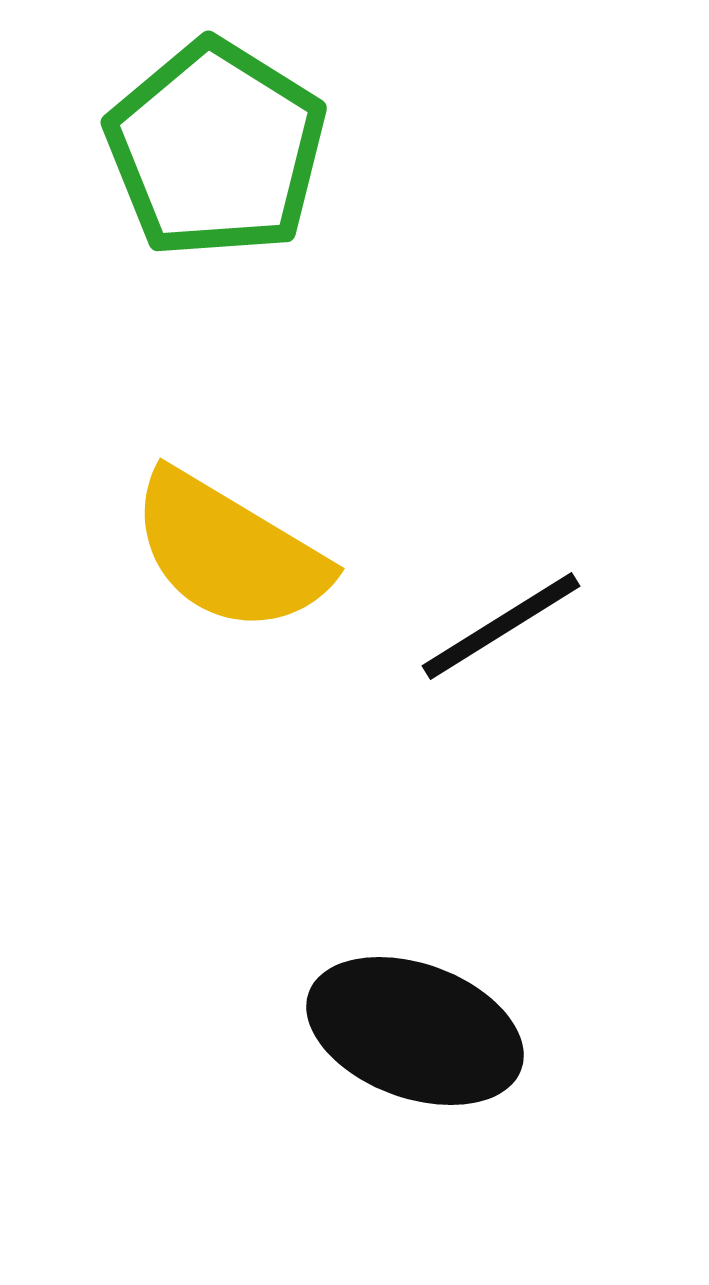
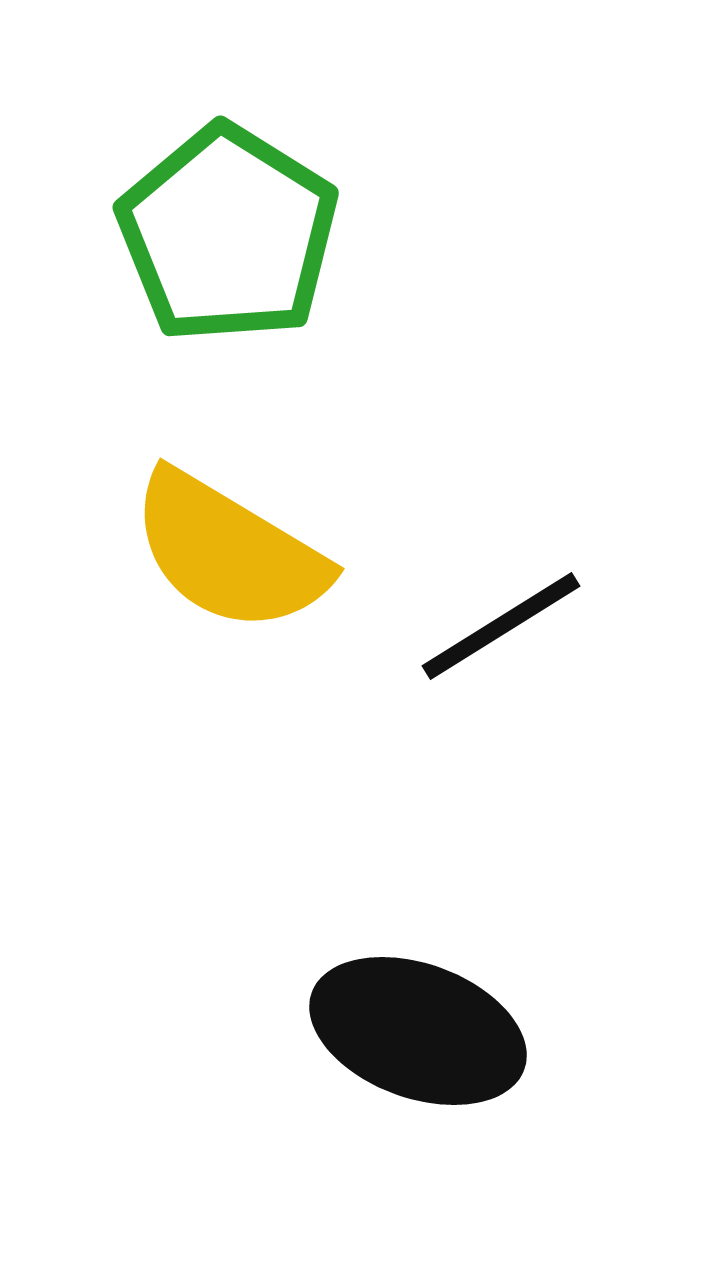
green pentagon: moved 12 px right, 85 px down
black ellipse: moved 3 px right
